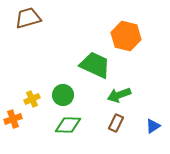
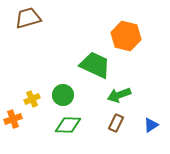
blue triangle: moved 2 px left, 1 px up
